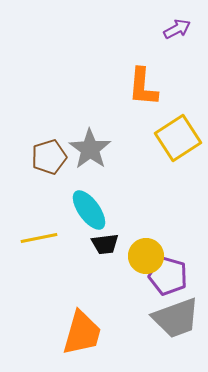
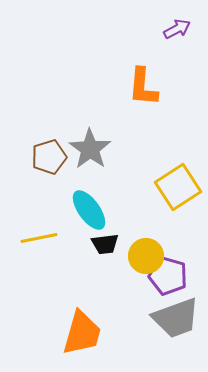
yellow square: moved 49 px down
